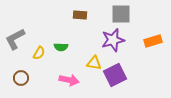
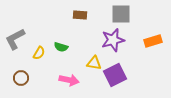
green semicircle: rotated 16 degrees clockwise
